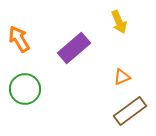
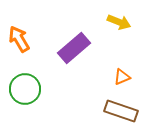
yellow arrow: rotated 45 degrees counterclockwise
brown rectangle: moved 9 px left; rotated 56 degrees clockwise
